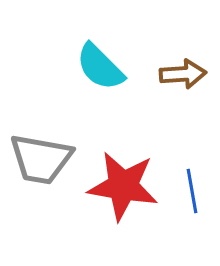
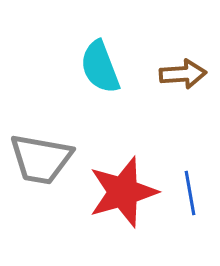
cyan semicircle: rotated 24 degrees clockwise
red star: moved 6 px down; rotated 26 degrees counterclockwise
blue line: moved 2 px left, 2 px down
